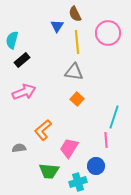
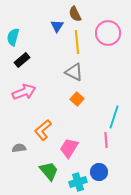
cyan semicircle: moved 1 px right, 3 px up
gray triangle: rotated 18 degrees clockwise
blue circle: moved 3 px right, 6 px down
green trapezoid: rotated 135 degrees counterclockwise
